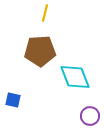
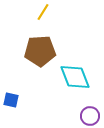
yellow line: moved 2 px left, 1 px up; rotated 18 degrees clockwise
blue square: moved 2 px left
